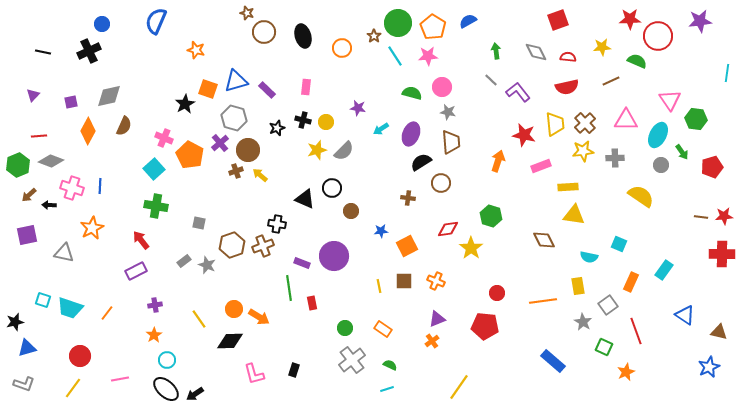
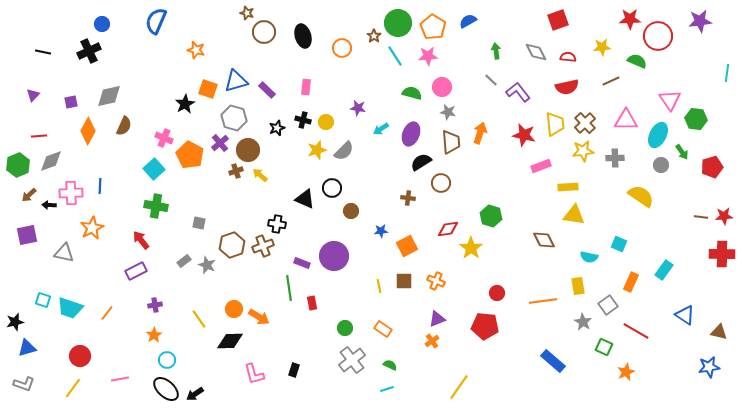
gray diamond at (51, 161): rotated 40 degrees counterclockwise
orange arrow at (498, 161): moved 18 px left, 28 px up
pink cross at (72, 188): moved 1 px left, 5 px down; rotated 20 degrees counterclockwise
red line at (636, 331): rotated 40 degrees counterclockwise
blue star at (709, 367): rotated 15 degrees clockwise
